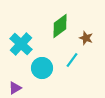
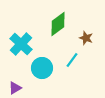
green diamond: moved 2 px left, 2 px up
